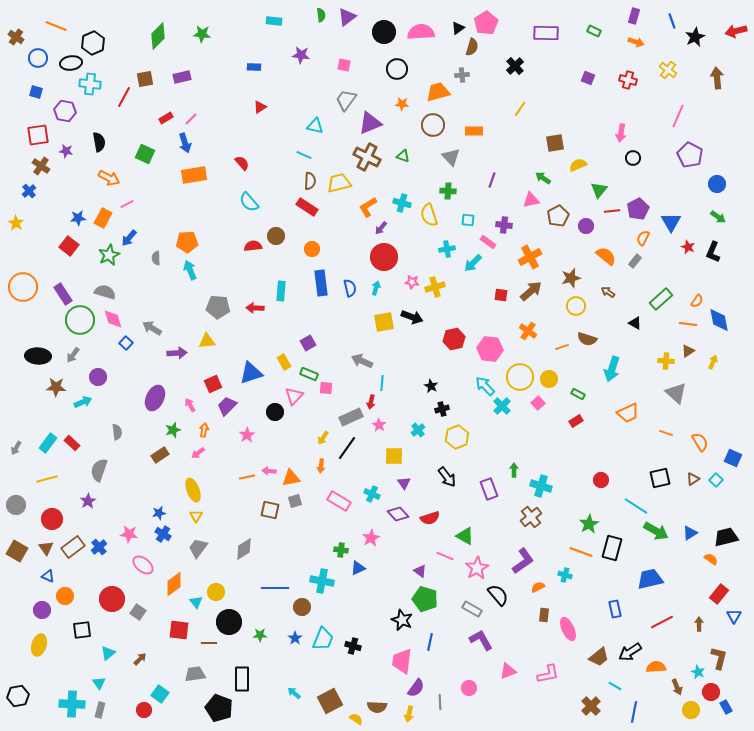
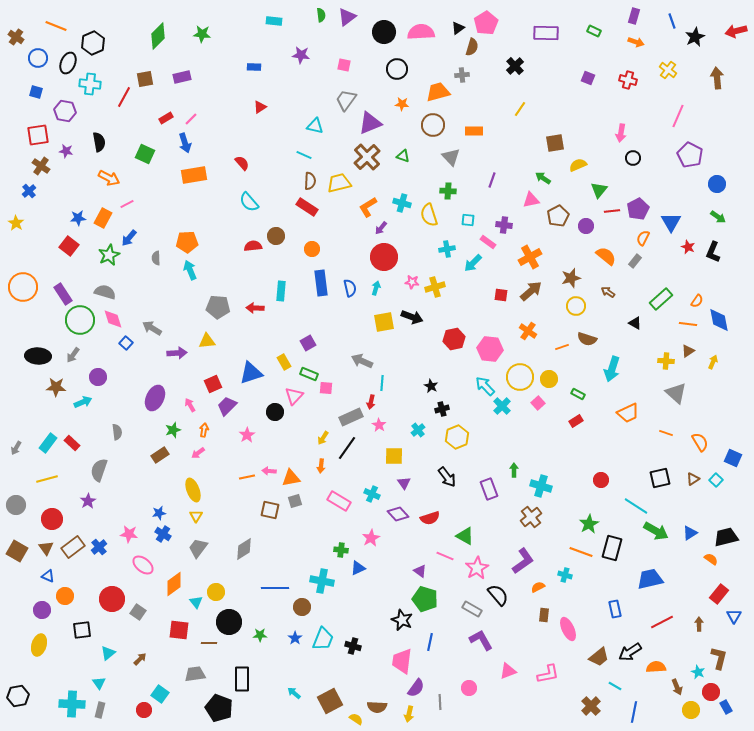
black ellipse at (71, 63): moved 3 px left; rotated 60 degrees counterclockwise
brown cross at (367, 157): rotated 20 degrees clockwise
